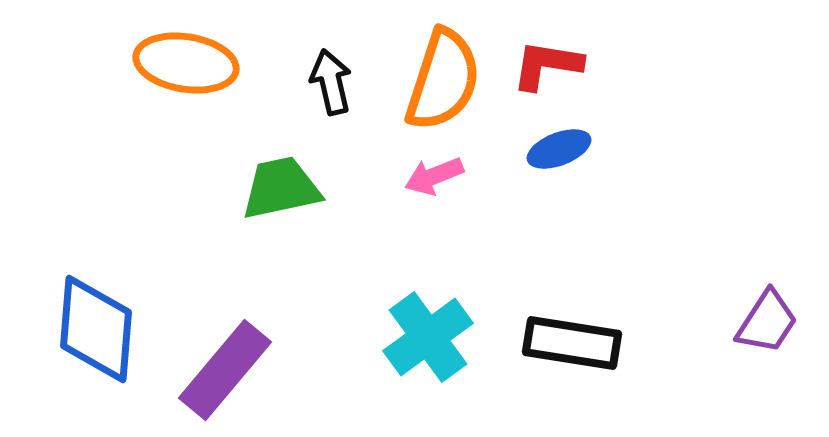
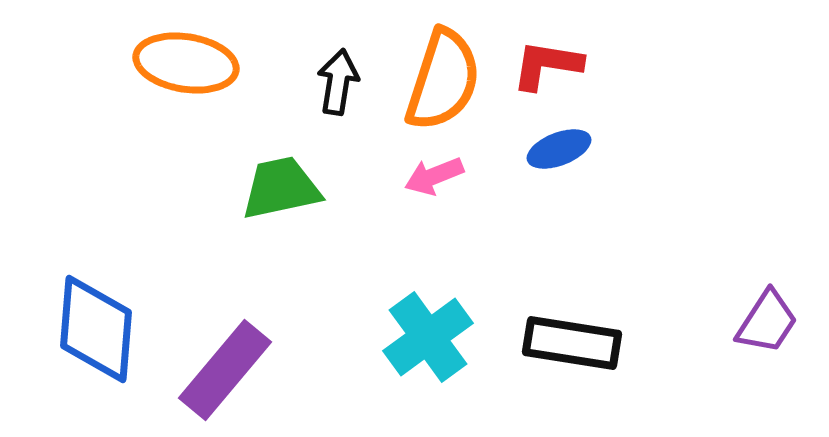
black arrow: moved 7 px right; rotated 22 degrees clockwise
